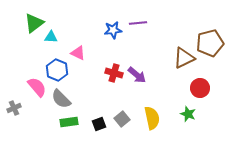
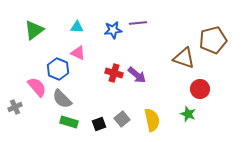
green triangle: moved 7 px down
cyan triangle: moved 26 px right, 10 px up
brown pentagon: moved 3 px right, 3 px up
brown triangle: rotated 45 degrees clockwise
blue hexagon: moved 1 px right, 1 px up
red circle: moved 1 px down
gray semicircle: moved 1 px right
gray cross: moved 1 px right, 1 px up
yellow semicircle: moved 2 px down
green rectangle: rotated 24 degrees clockwise
